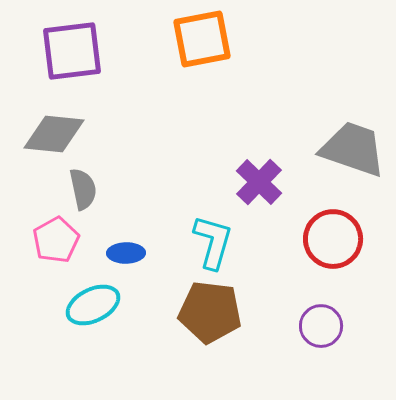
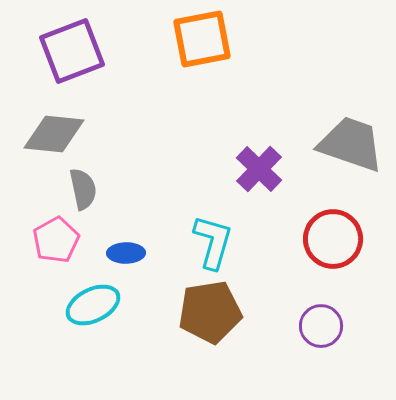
purple square: rotated 14 degrees counterclockwise
gray trapezoid: moved 2 px left, 5 px up
purple cross: moved 13 px up
brown pentagon: rotated 16 degrees counterclockwise
